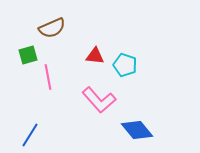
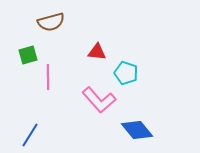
brown semicircle: moved 1 px left, 6 px up; rotated 8 degrees clockwise
red triangle: moved 2 px right, 4 px up
cyan pentagon: moved 1 px right, 8 px down
pink line: rotated 10 degrees clockwise
